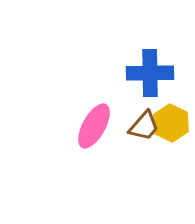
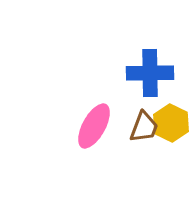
brown trapezoid: moved 1 px down; rotated 20 degrees counterclockwise
